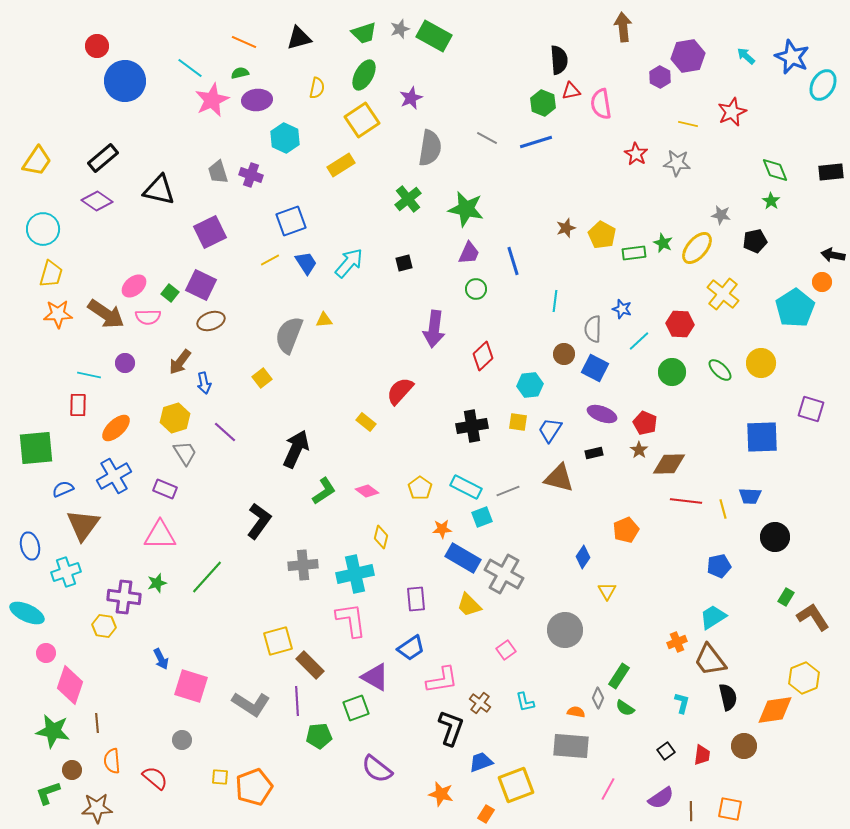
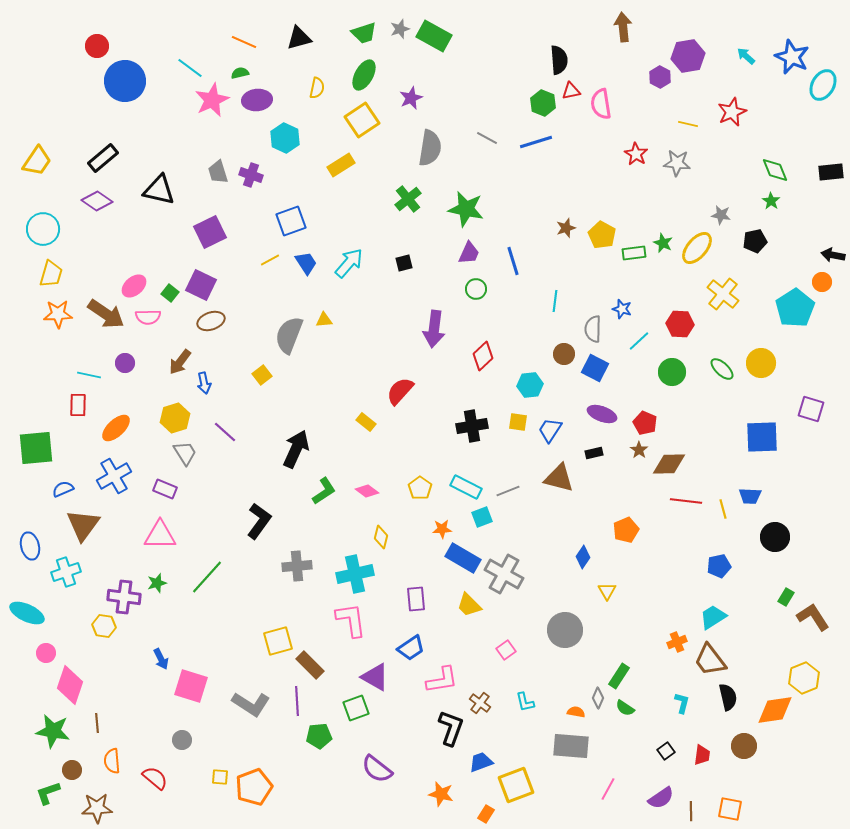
green ellipse at (720, 370): moved 2 px right, 1 px up
yellow square at (262, 378): moved 3 px up
gray cross at (303, 565): moved 6 px left, 1 px down
